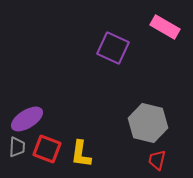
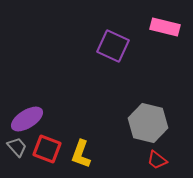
pink rectangle: rotated 16 degrees counterclockwise
purple square: moved 2 px up
gray trapezoid: rotated 45 degrees counterclockwise
yellow L-shape: rotated 12 degrees clockwise
red trapezoid: rotated 65 degrees counterclockwise
